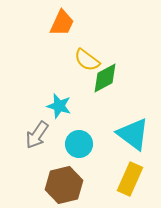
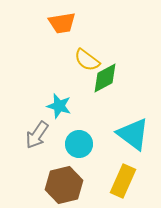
orange trapezoid: rotated 56 degrees clockwise
yellow rectangle: moved 7 px left, 2 px down
